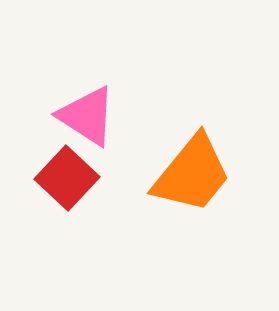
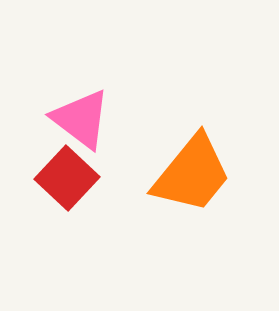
pink triangle: moved 6 px left, 3 px down; rotated 4 degrees clockwise
